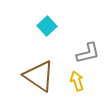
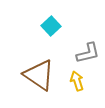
cyan square: moved 4 px right
brown triangle: moved 1 px up
